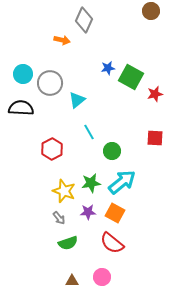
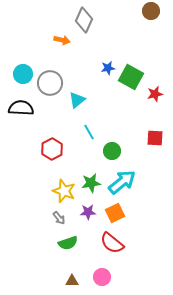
orange square: rotated 36 degrees clockwise
